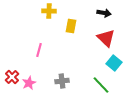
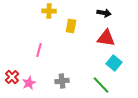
red triangle: rotated 36 degrees counterclockwise
